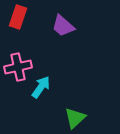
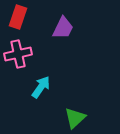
purple trapezoid: moved 2 px down; rotated 105 degrees counterclockwise
pink cross: moved 13 px up
